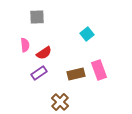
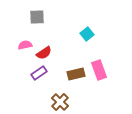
pink semicircle: rotated 96 degrees counterclockwise
